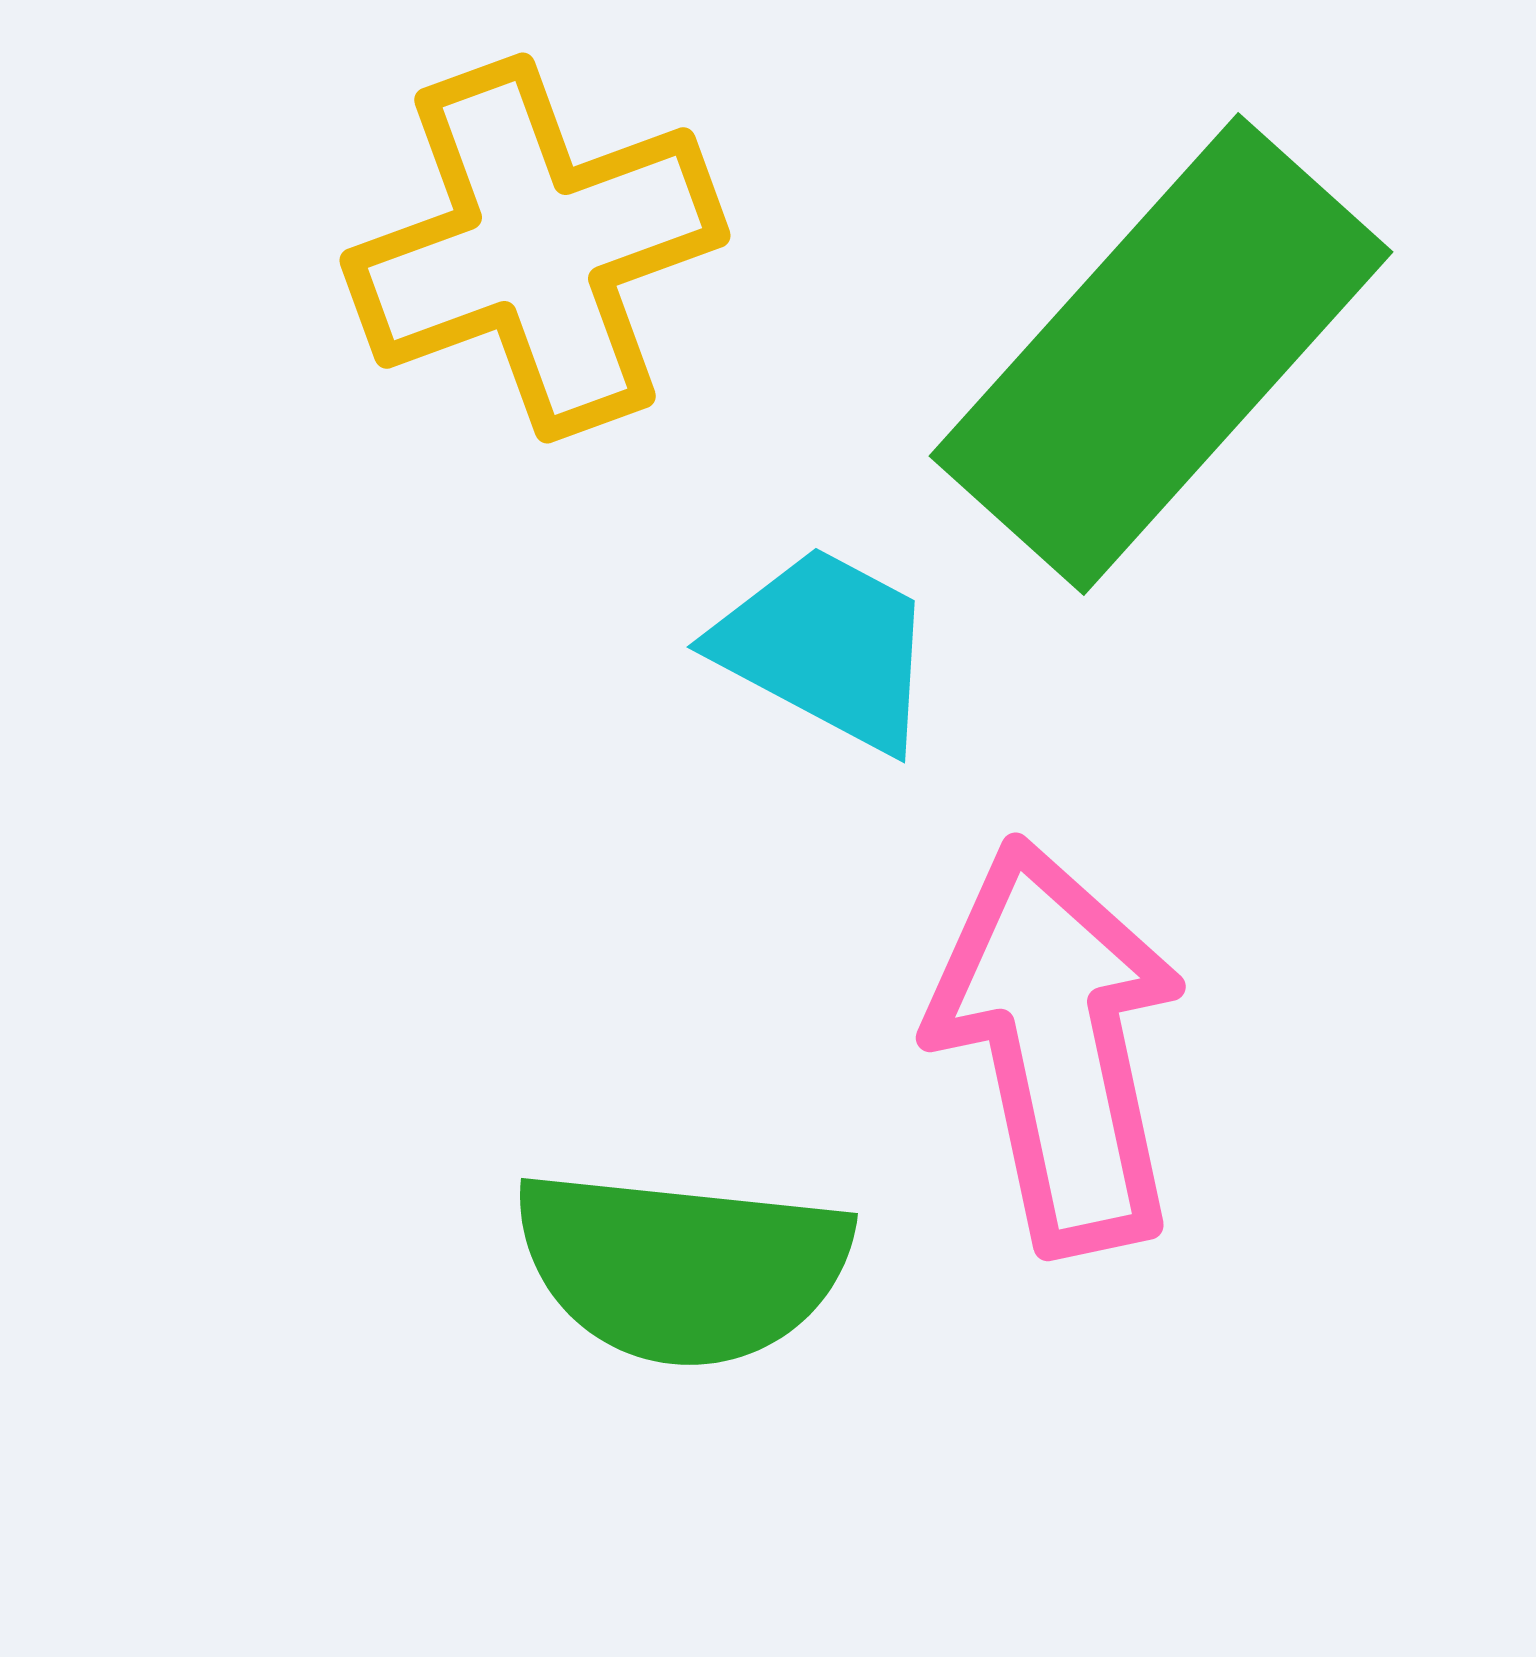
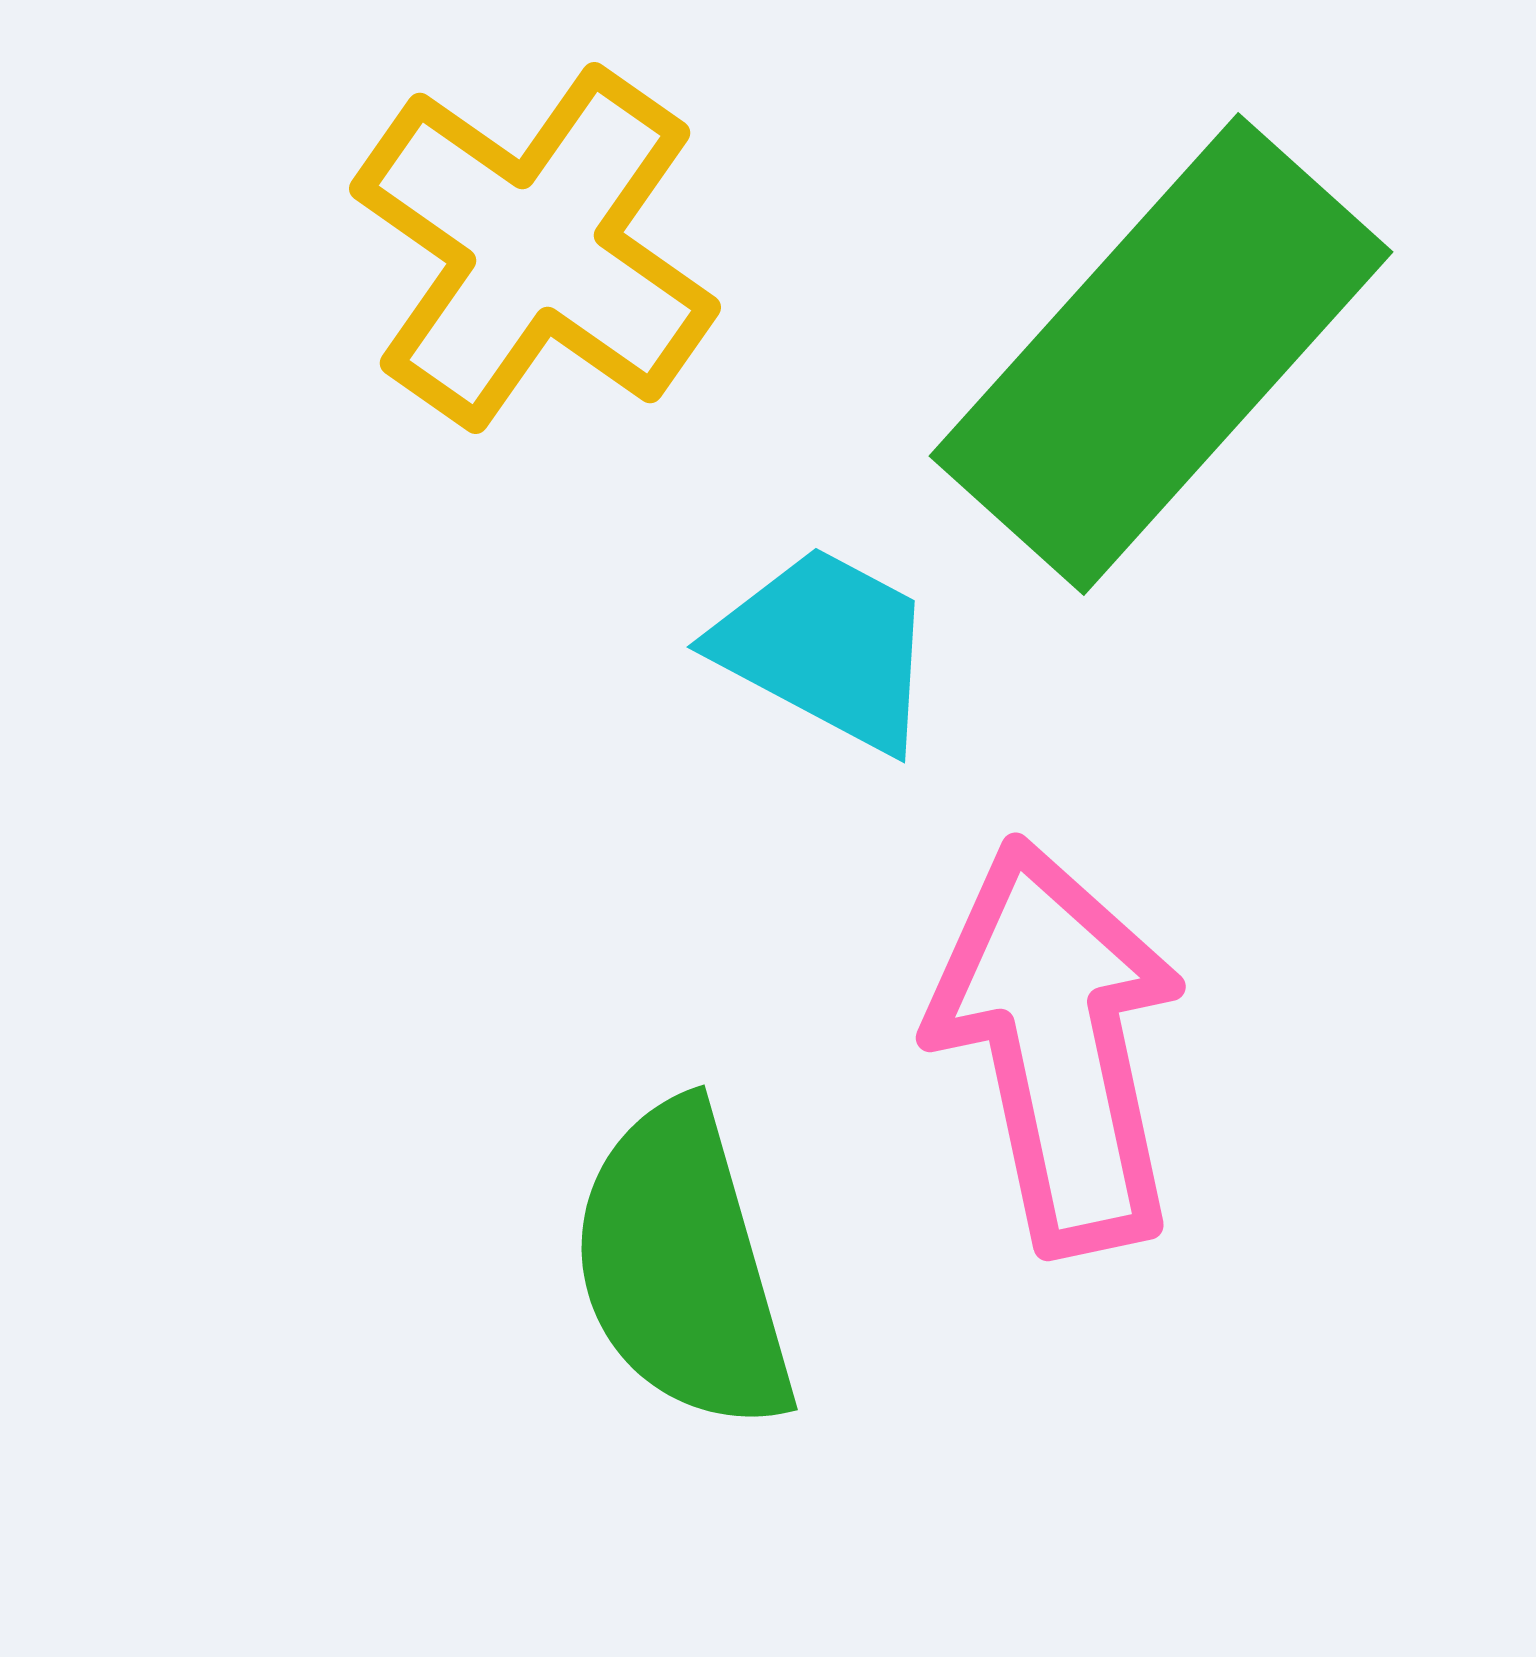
yellow cross: rotated 35 degrees counterclockwise
green semicircle: rotated 68 degrees clockwise
